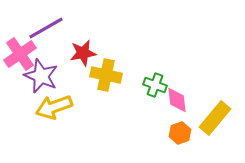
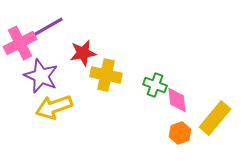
pink cross: moved 11 px up; rotated 8 degrees clockwise
